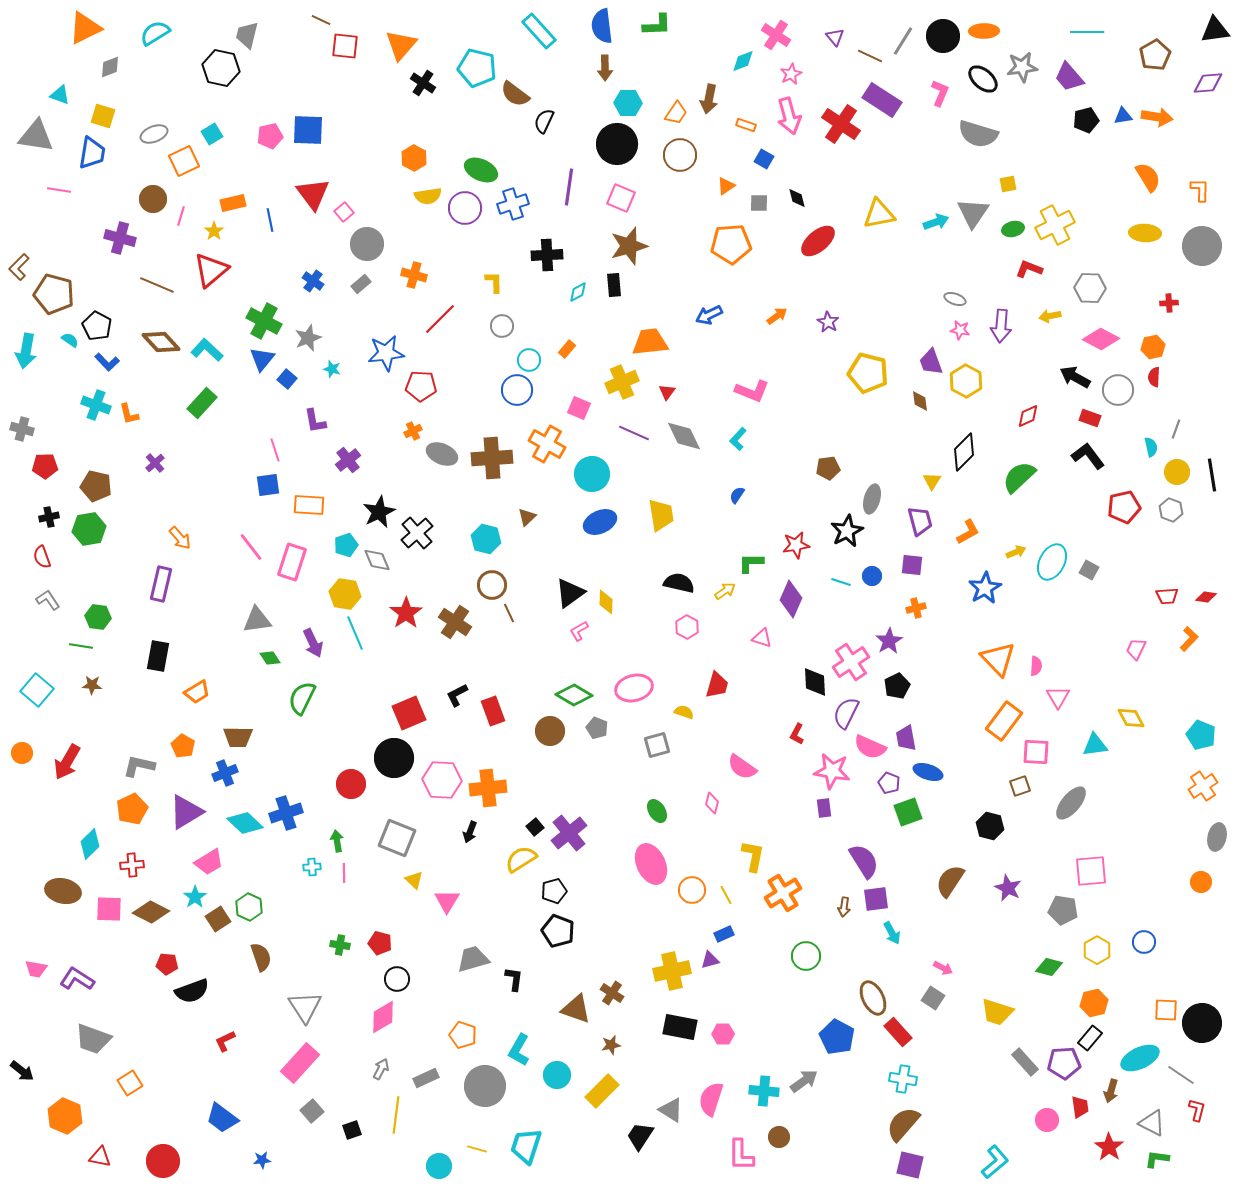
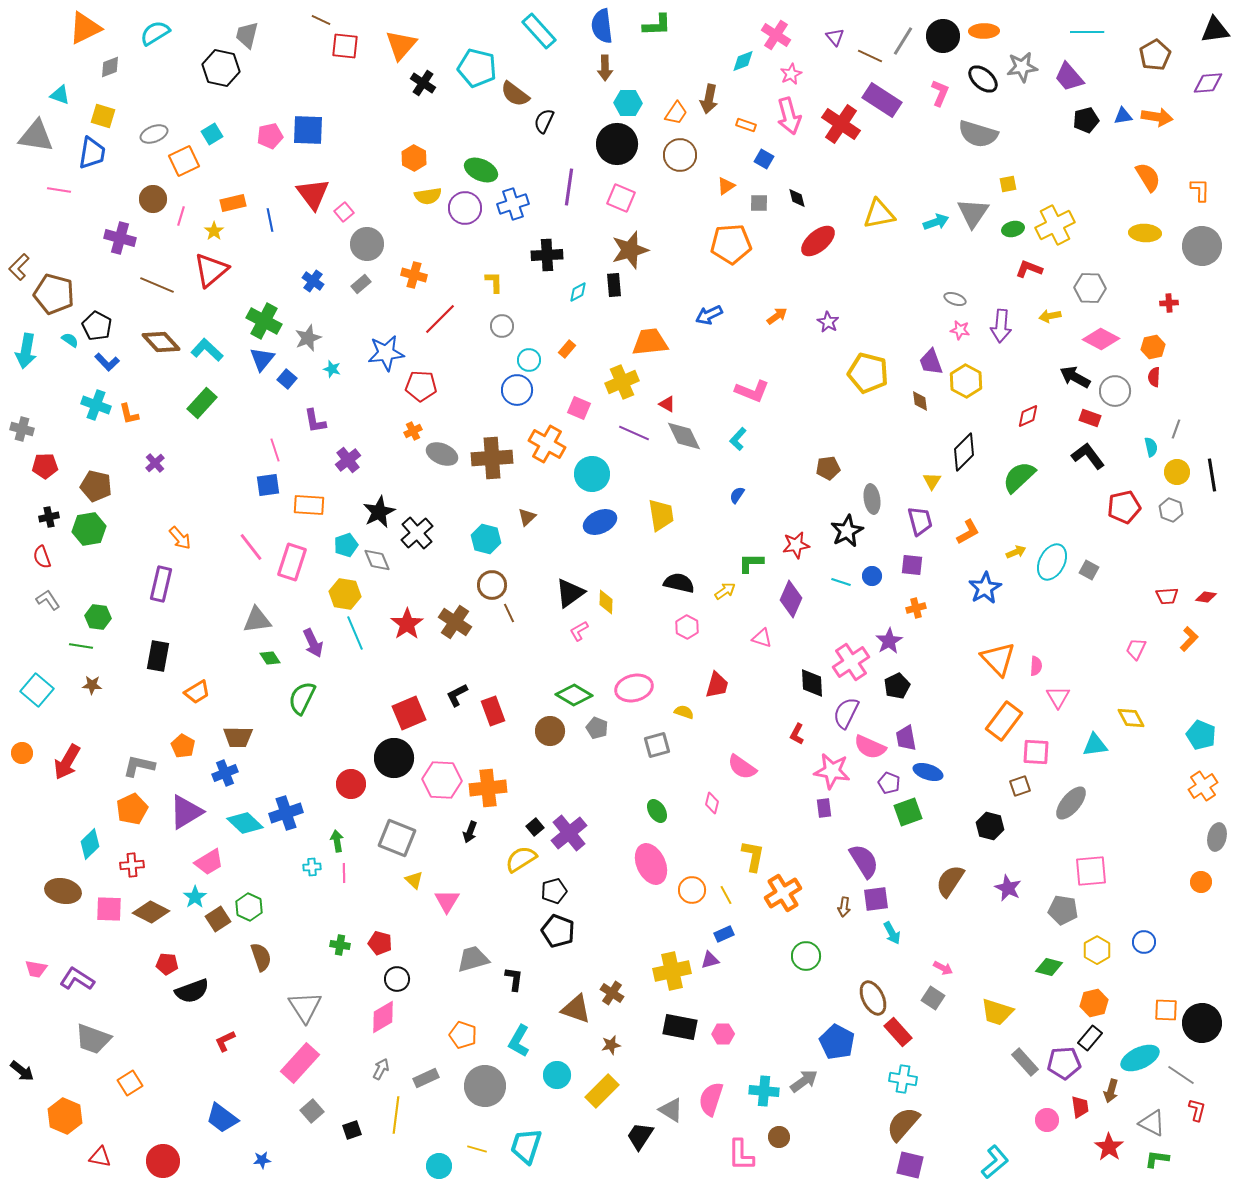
brown star at (629, 246): moved 1 px right, 4 px down
gray circle at (1118, 390): moved 3 px left, 1 px down
red triangle at (667, 392): moved 12 px down; rotated 36 degrees counterclockwise
gray ellipse at (872, 499): rotated 24 degrees counterclockwise
red star at (406, 613): moved 1 px right, 11 px down
black diamond at (815, 682): moved 3 px left, 1 px down
blue pentagon at (837, 1037): moved 5 px down
cyan L-shape at (519, 1050): moved 9 px up
